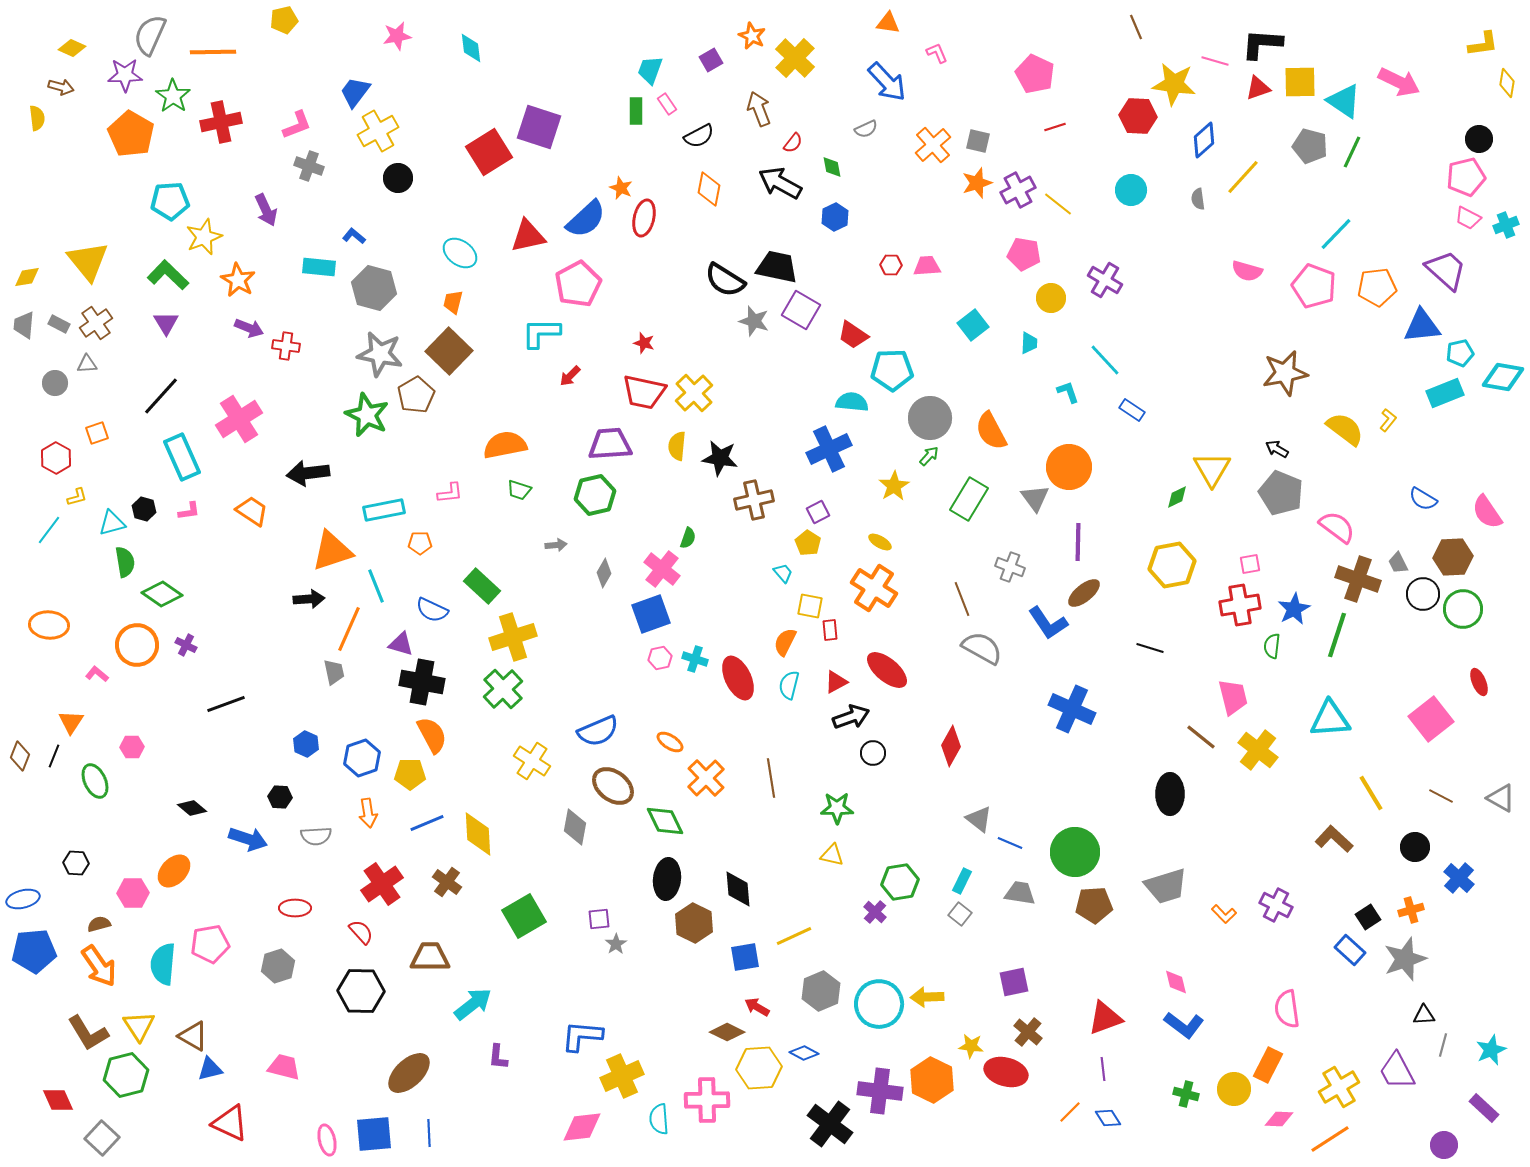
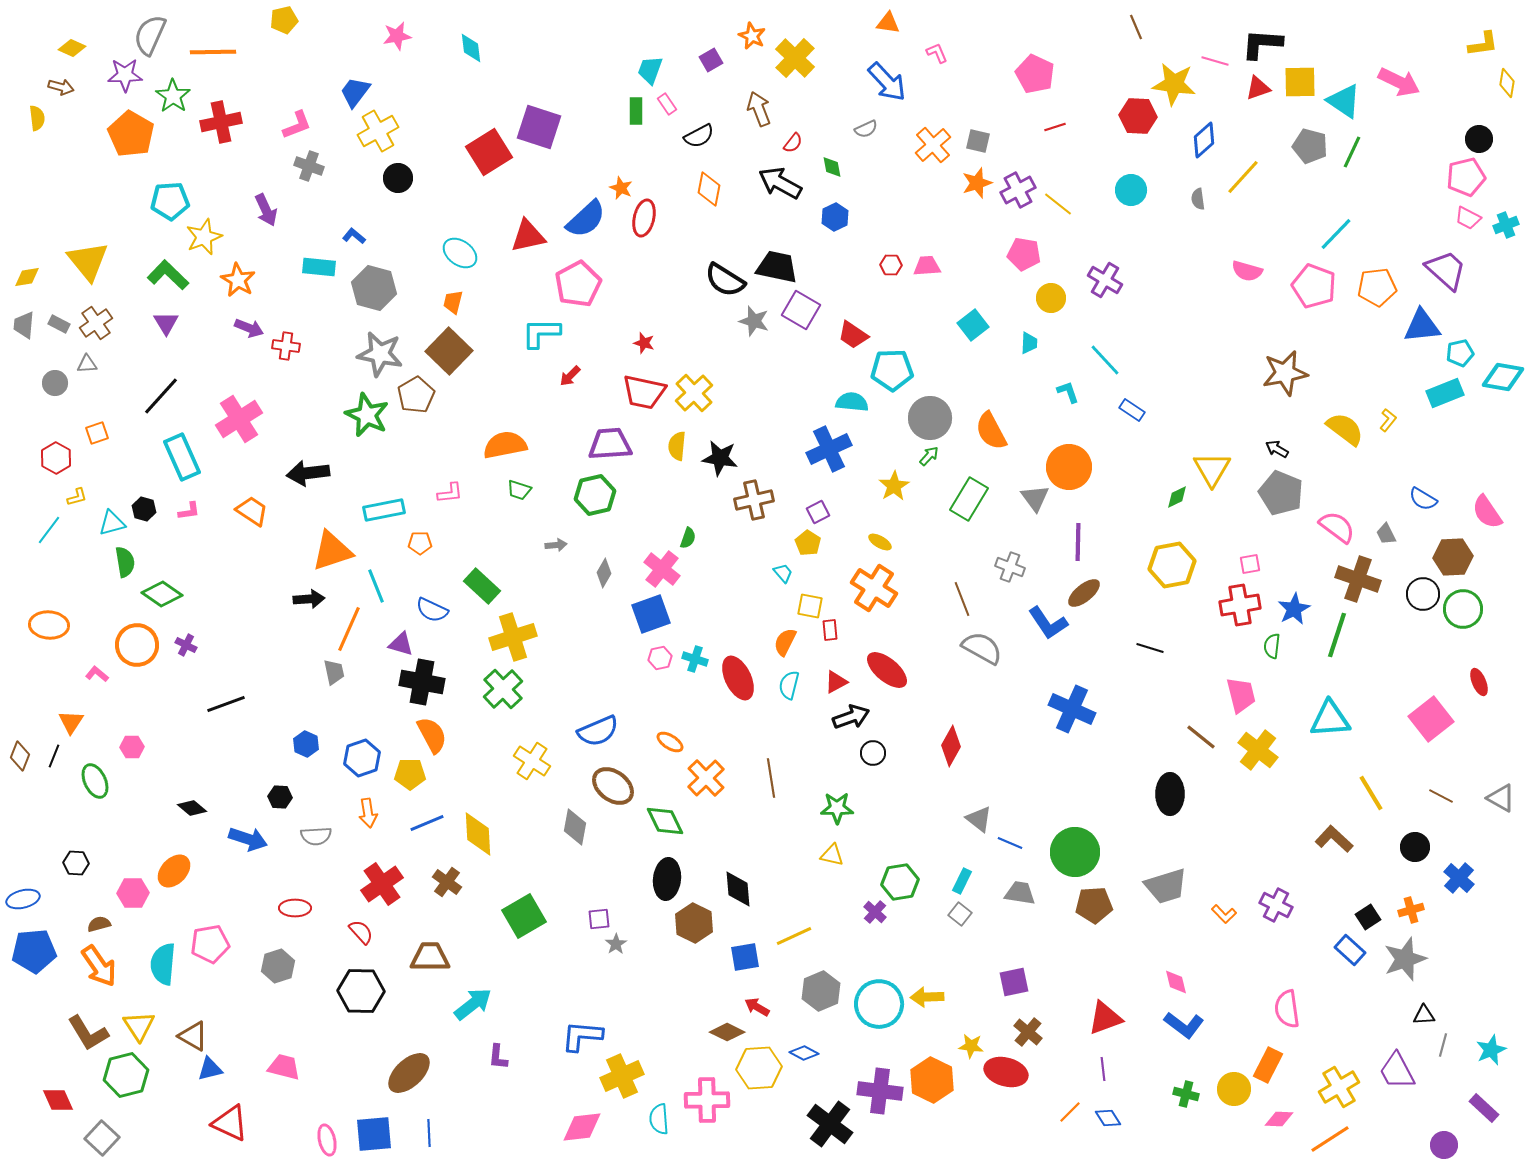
gray trapezoid at (1398, 563): moved 12 px left, 29 px up
pink trapezoid at (1233, 697): moved 8 px right, 2 px up
